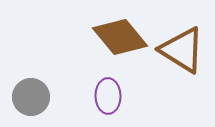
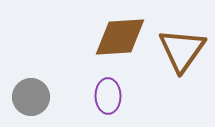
brown diamond: rotated 54 degrees counterclockwise
brown triangle: rotated 33 degrees clockwise
